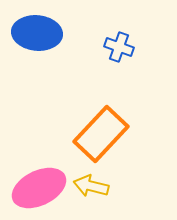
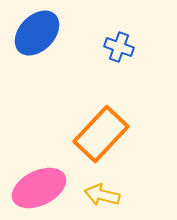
blue ellipse: rotated 51 degrees counterclockwise
yellow arrow: moved 11 px right, 9 px down
